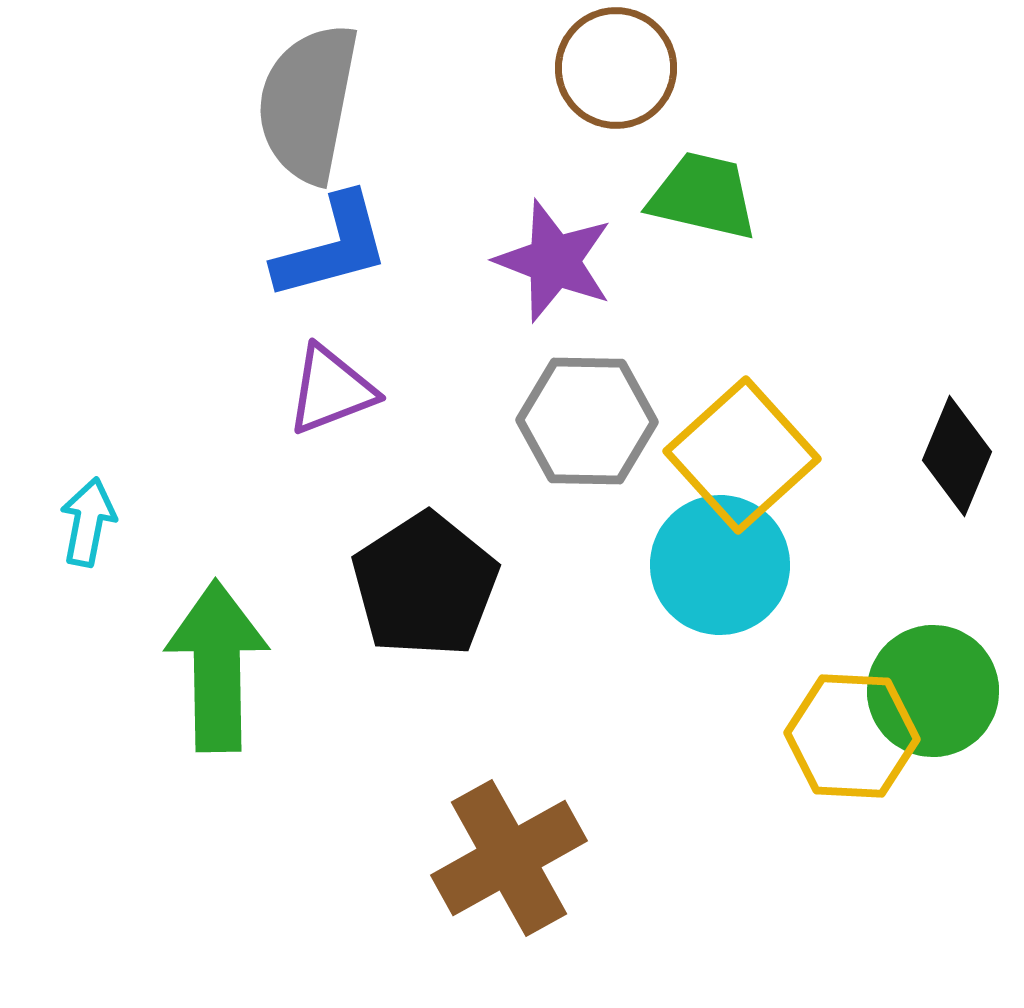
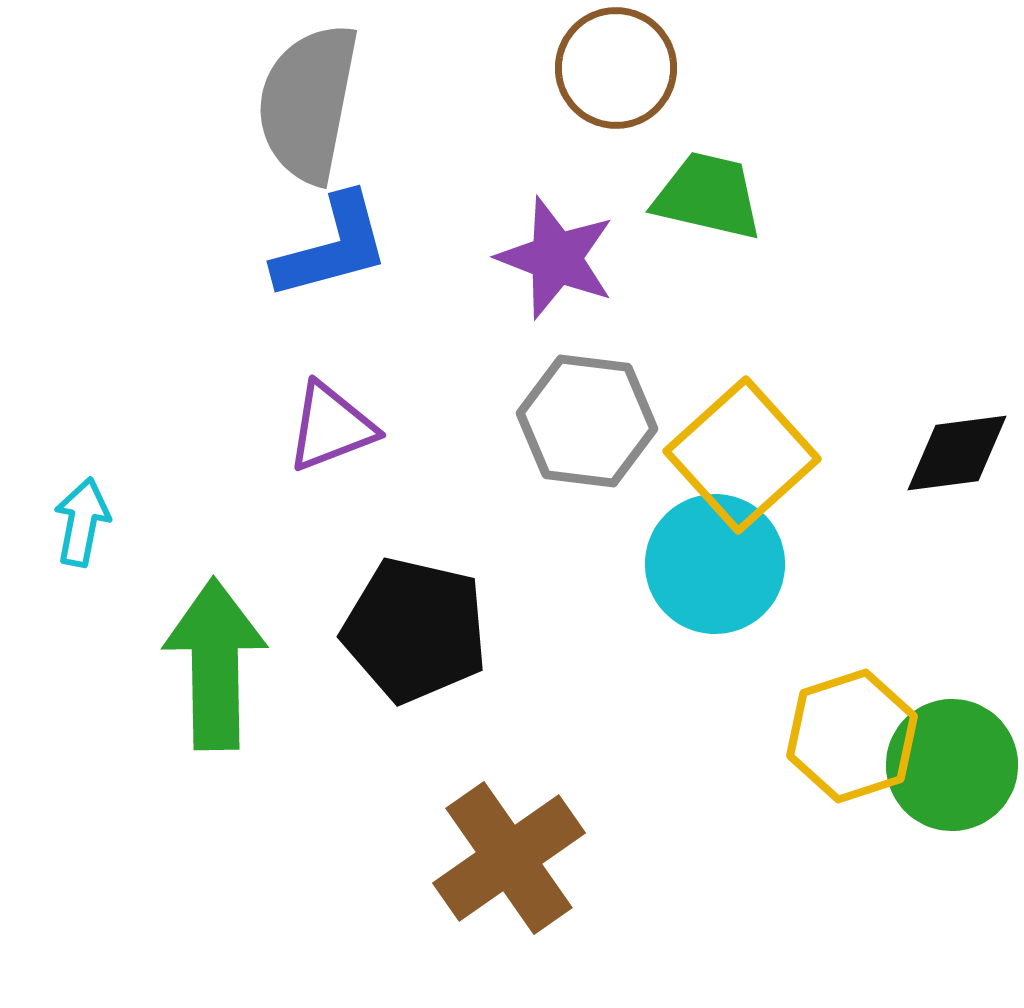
green trapezoid: moved 5 px right
purple star: moved 2 px right, 3 px up
purple triangle: moved 37 px down
gray hexagon: rotated 6 degrees clockwise
black diamond: moved 3 px up; rotated 60 degrees clockwise
cyan arrow: moved 6 px left
cyan circle: moved 5 px left, 1 px up
black pentagon: moved 10 px left, 45 px down; rotated 26 degrees counterclockwise
green arrow: moved 2 px left, 2 px up
green circle: moved 19 px right, 74 px down
yellow hexagon: rotated 21 degrees counterclockwise
brown cross: rotated 6 degrees counterclockwise
